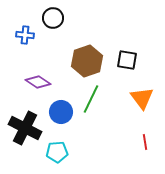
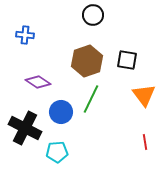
black circle: moved 40 px right, 3 px up
orange triangle: moved 2 px right, 3 px up
